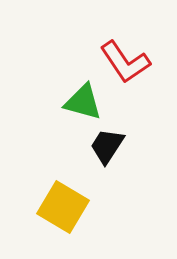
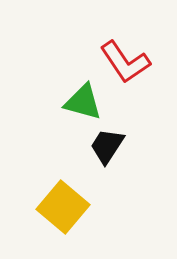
yellow square: rotated 9 degrees clockwise
